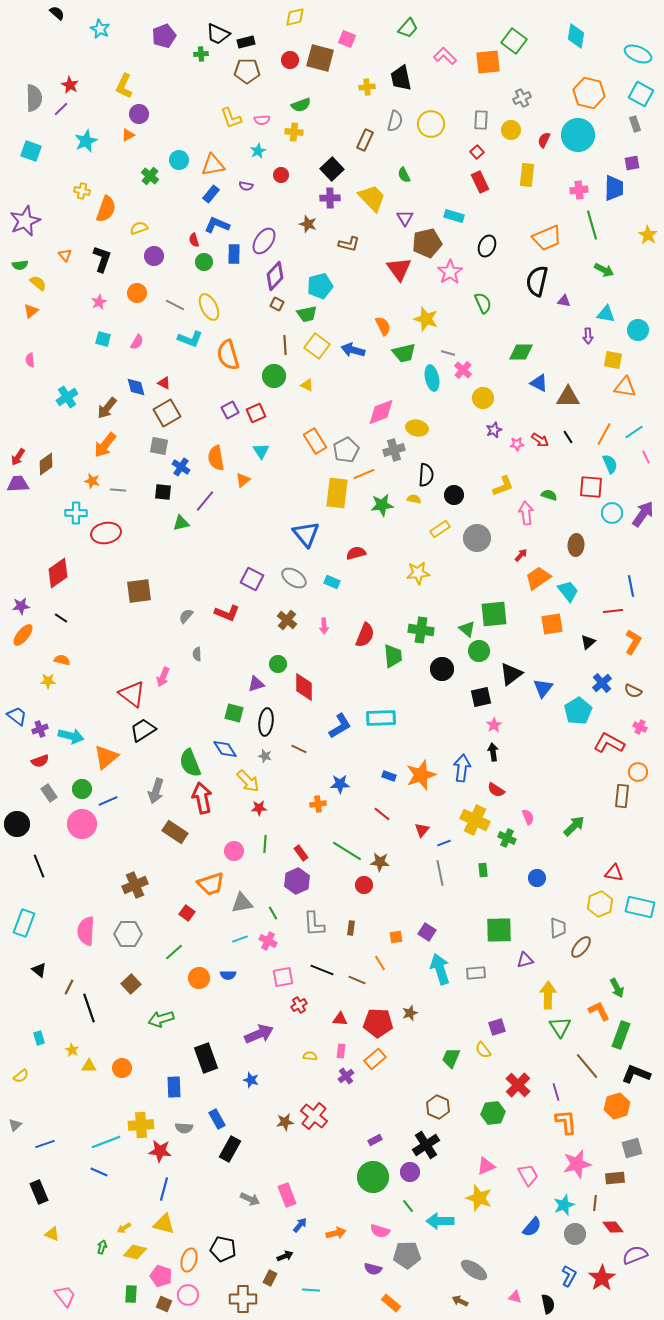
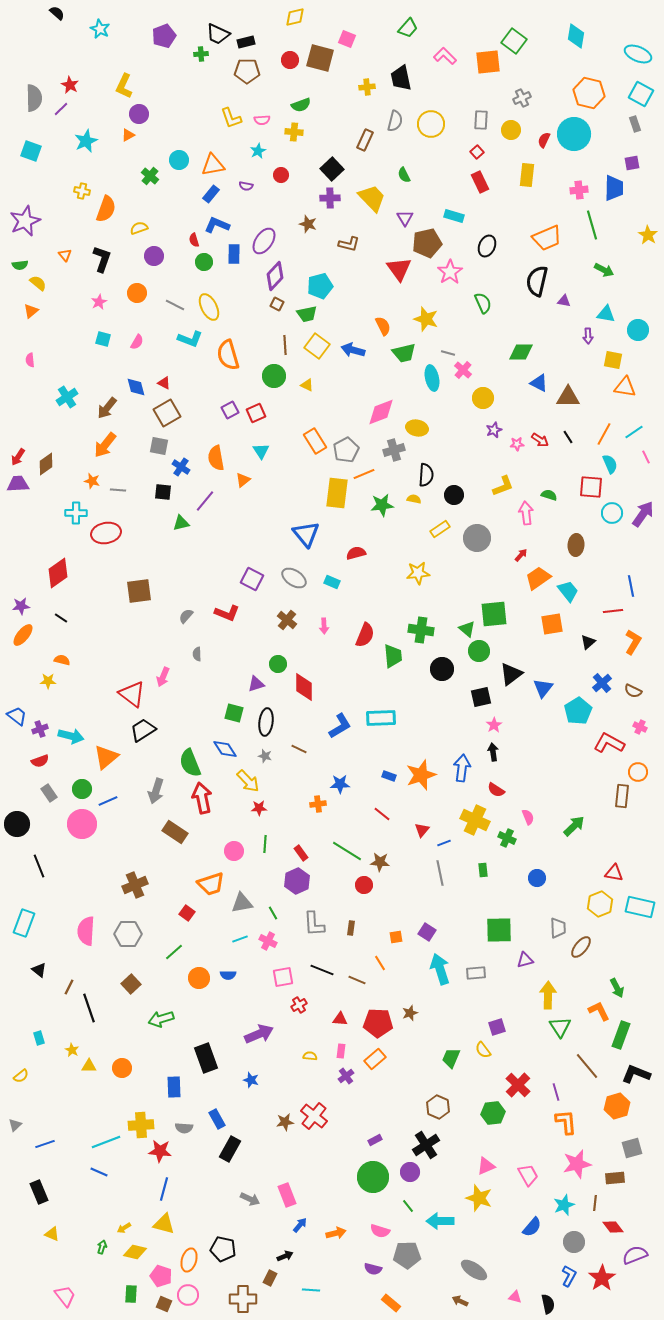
cyan circle at (578, 135): moved 4 px left, 1 px up
gray circle at (575, 1234): moved 1 px left, 8 px down
